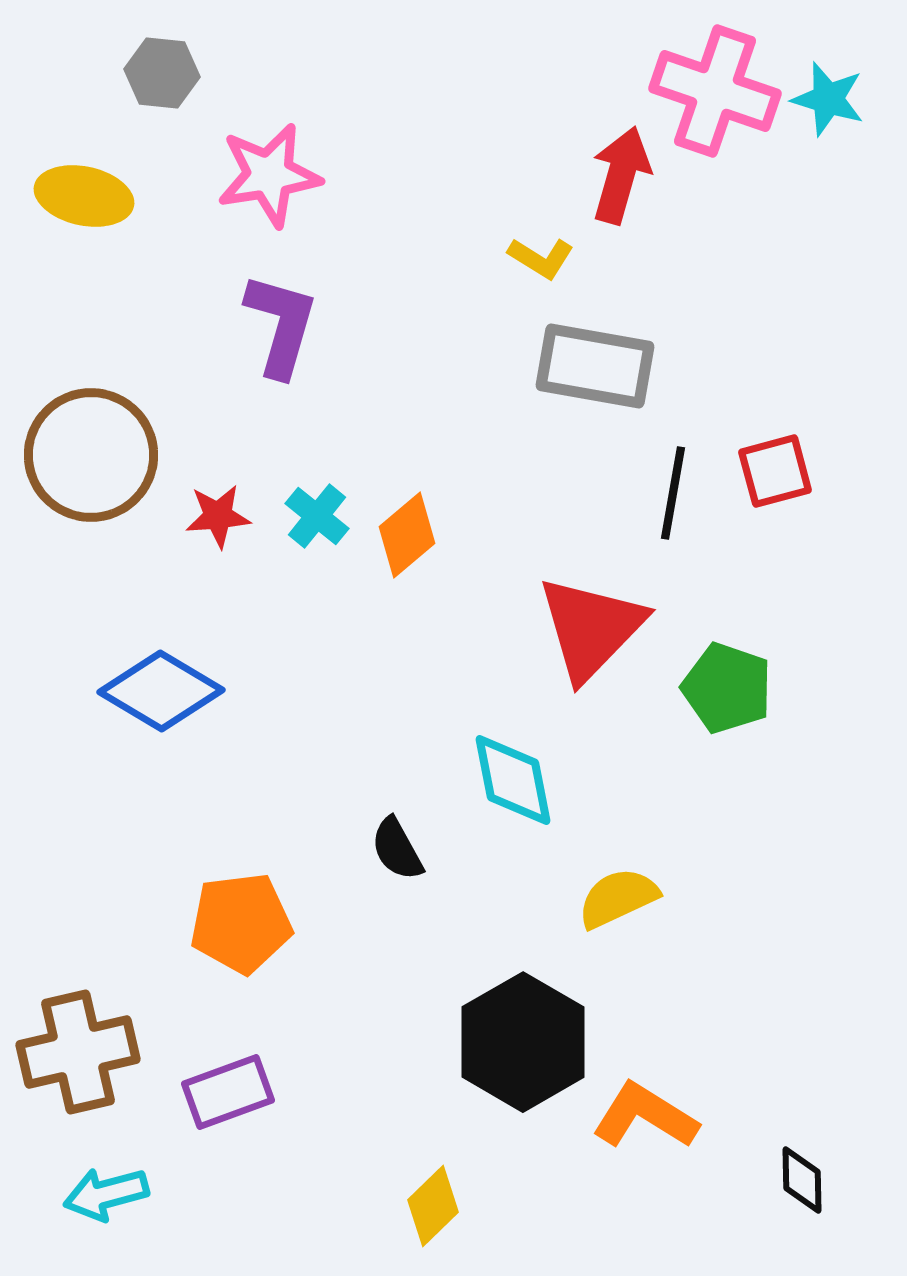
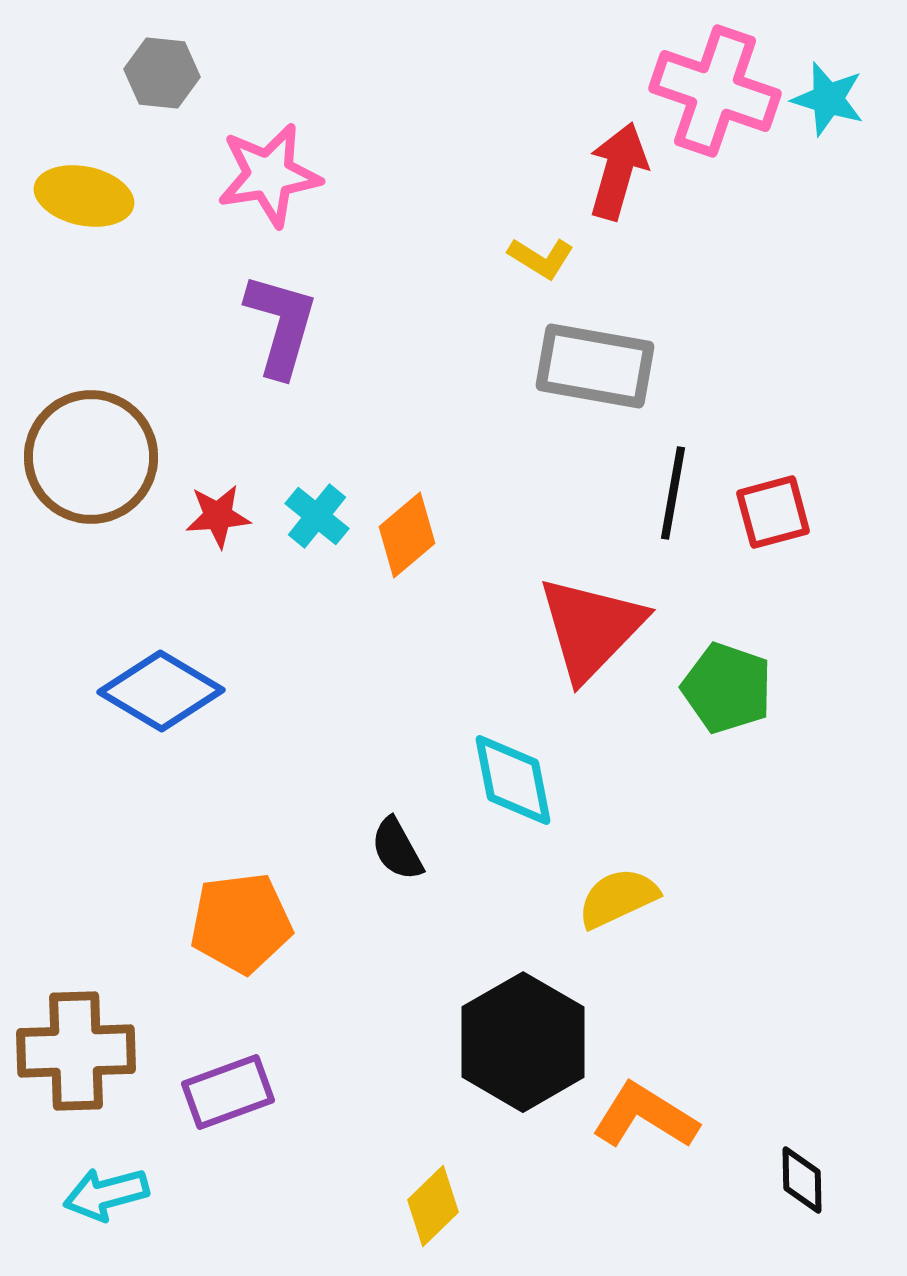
red arrow: moved 3 px left, 4 px up
brown circle: moved 2 px down
red square: moved 2 px left, 41 px down
brown cross: moved 2 px left, 1 px up; rotated 11 degrees clockwise
